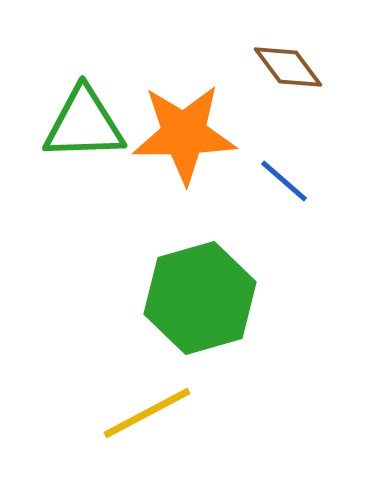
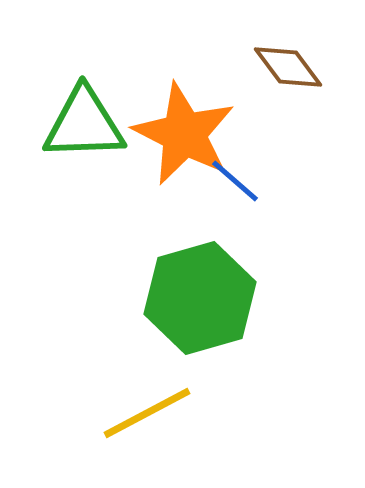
orange star: rotated 28 degrees clockwise
blue line: moved 49 px left
